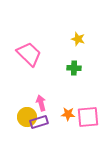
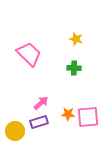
yellow star: moved 2 px left
pink arrow: rotated 63 degrees clockwise
yellow circle: moved 12 px left, 14 px down
